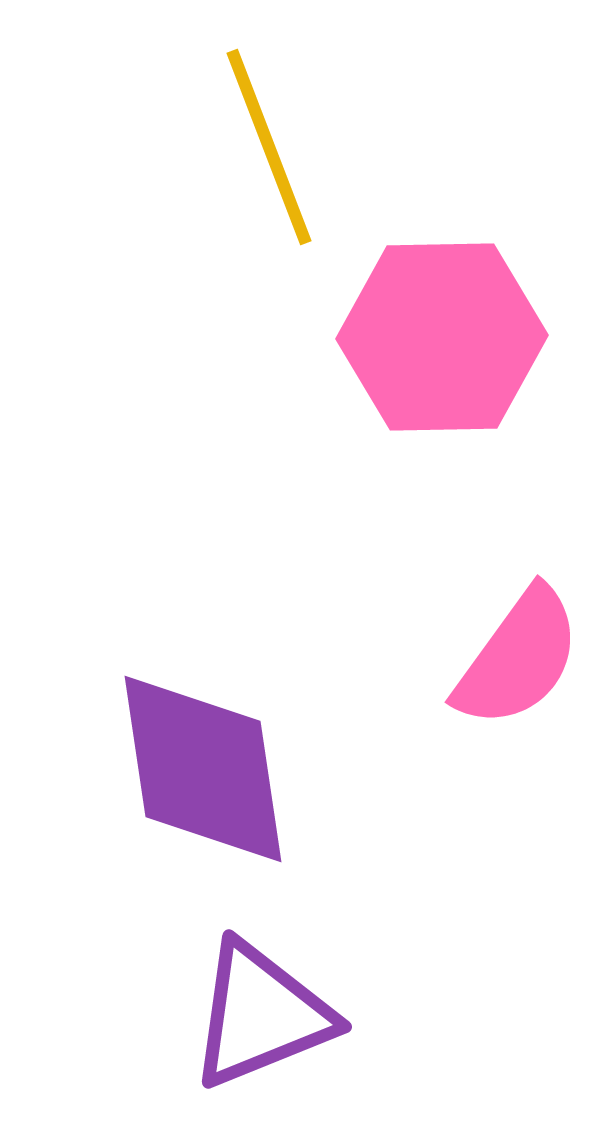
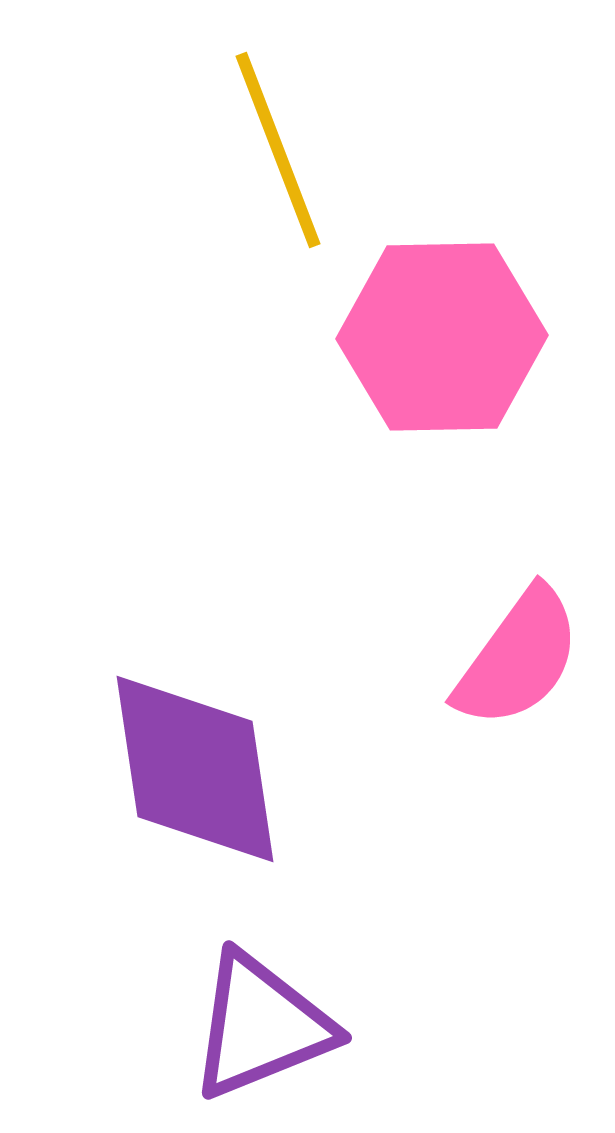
yellow line: moved 9 px right, 3 px down
purple diamond: moved 8 px left
purple triangle: moved 11 px down
